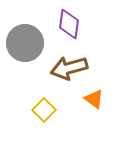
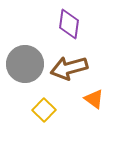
gray circle: moved 21 px down
